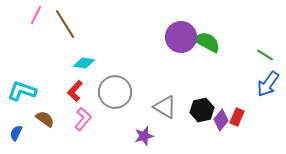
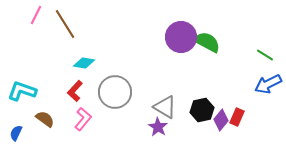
blue arrow: rotated 28 degrees clockwise
purple star: moved 14 px right, 9 px up; rotated 24 degrees counterclockwise
